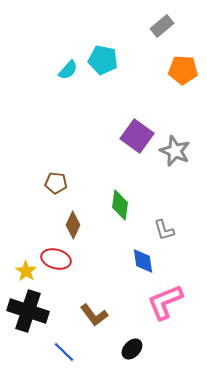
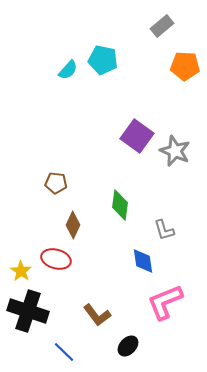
orange pentagon: moved 2 px right, 4 px up
yellow star: moved 5 px left
brown L-shape: moved 3 px right
black ellipse: moved 4 px left, 3 px up
